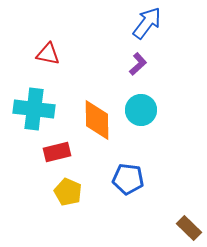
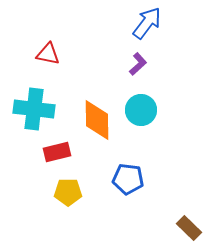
yellow pentagon: rotated 24 degrees counterclockwise
